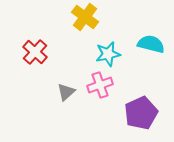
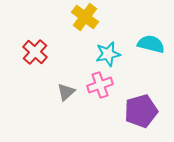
purple pentagon: moved 2 px up; rotated 8 degrees clockwise
